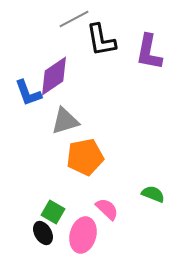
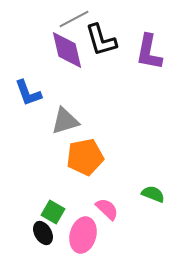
black L-shape: rotated 6 degrees counterclockwise
purple diamond: moved 13 px right, 26 px up; rotated 69 degrees counterclockwise
